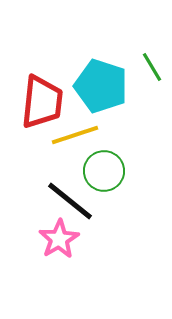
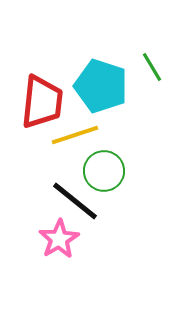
black line: moved 5 px right
